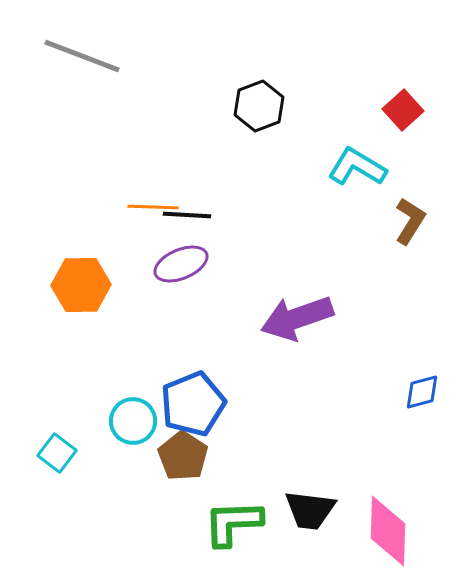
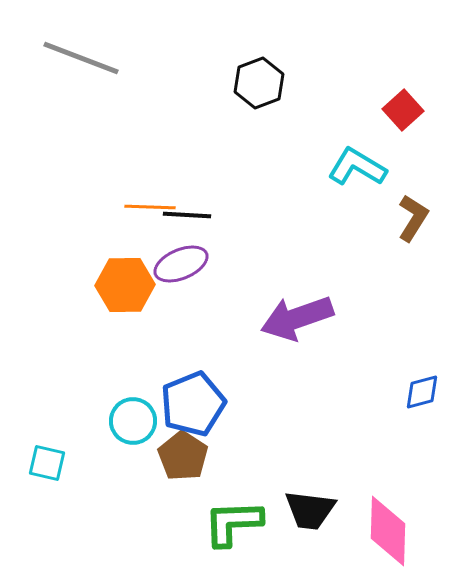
gray line: moved 1 px left, 2 px down
black hexagon: moved 23 px up
orange line: moved 3 px left
brown L-shape: moved 3 px right, 3 px up
orange hexagon: moved 44 px right
cyan square: moved 10 px left, 10 px down; rotated 24 degrees counterclockwise
